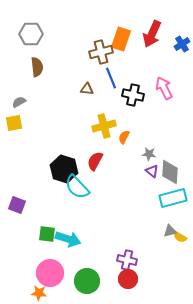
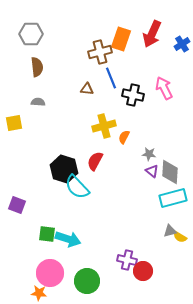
brown cross: moved 1 px left
gray semicircle: moved 19 px right; rotated 32 degrees clockwise
red circle: moved 15 px right, 8 px up
